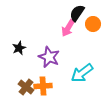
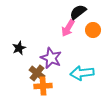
black semicircle: moved 1 px right, 1 px up; rotated 18 degrees clockwise
orange circle: moved 6 px down
purple star: moved 2 px right, 1 px down
cyan arrow: rotated 30 degrees clockwise
brown cross: moved 11 px right, 14 px up
